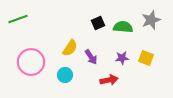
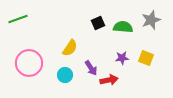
purple arrow: moved 11 px down
pink circle: moved 2 px left, 1 px down
